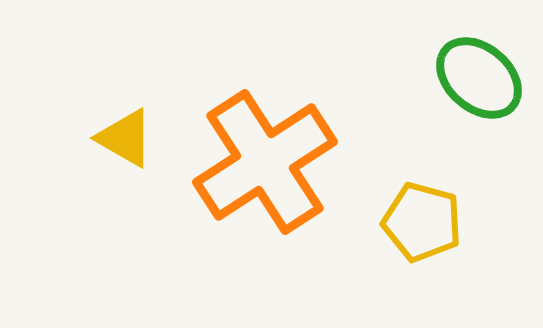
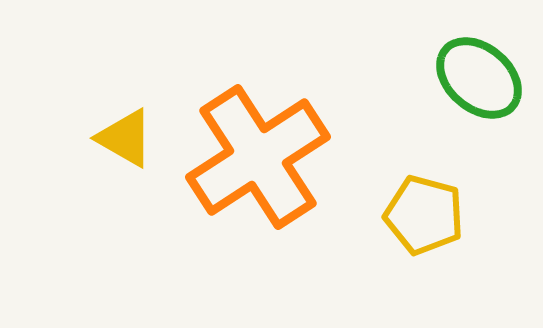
orange cross: moved 7 px left, 5 px up
yellow pentagon: moved 2 px right, 7 px up
